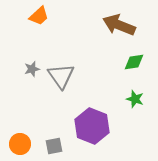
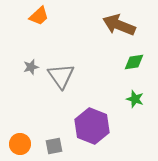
gray star: moved 1 px left, 2 px up
